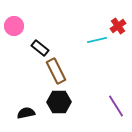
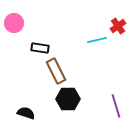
pink circle: moved 3 px up
black rectangle: rotated 30 degrees counterclockwise
black hexagon: moved 9 px right, 3 px up
purple line: rotated 15 degrees clockwise
black semicircle: rotated 30 degrees clockwise
